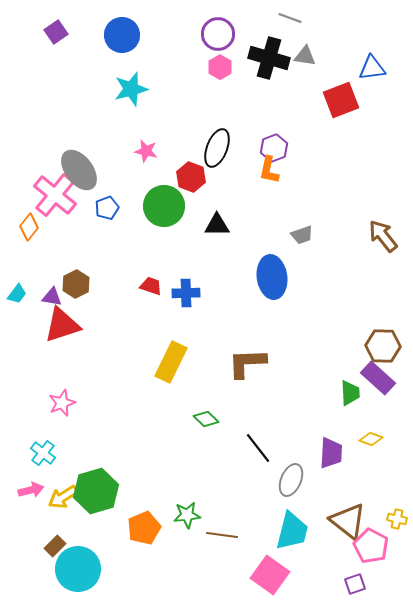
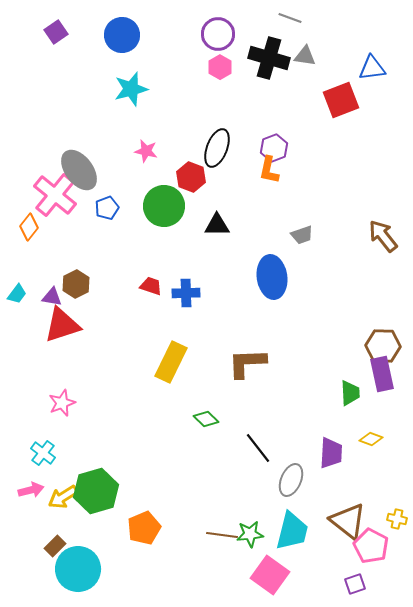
purple rectangle at (378, 378): moved 4 px right, 4 px up; rotated 36 degrees clockwise
green star at (187, 515): moved 63 px right, 19 px down
